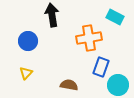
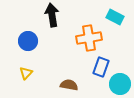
cyan circle: moved 2 px right, 1 px up
